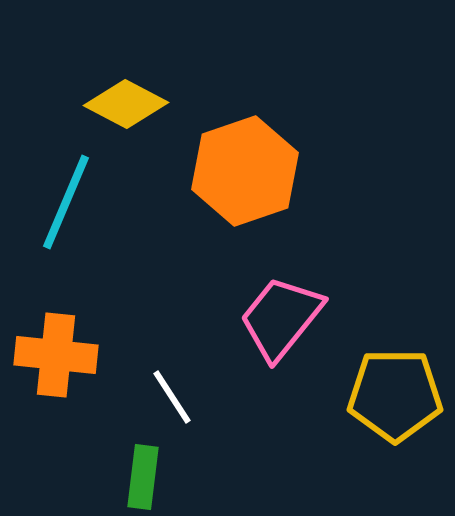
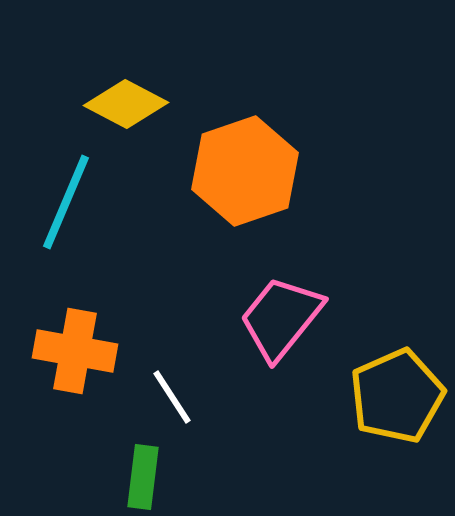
orange cross: moved 19 px right, 4 px up; rotated 4 degrees clockwise
yellow pentagon: moved 2 px right, 1 px down; rotated 24 degrees counterclockwise
